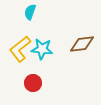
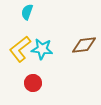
cyan semicircle: moved 3 px left
brown diamond: moved 2 px right, 1 px down
